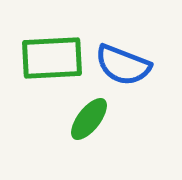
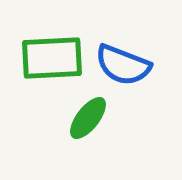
green ellipse: moved 1 px left, 1 px up
